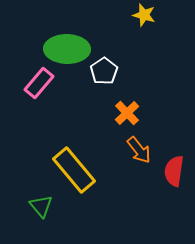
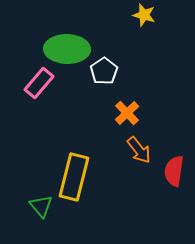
yellow rectangle: moved 7 px down; rotated 54 degrees clockwise
